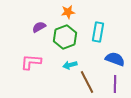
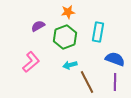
purple semicircle: moved 1 px left, 1 px up
pink L-shape: rotated 135 degrees clockwise
purple line: moved 2 px up
